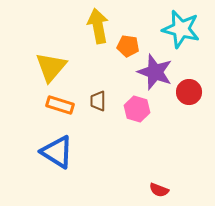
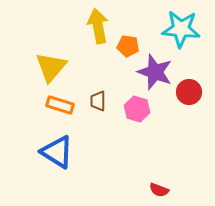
cyan star: rotated 9 degrees counterclockwise
